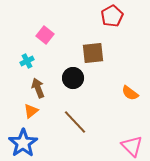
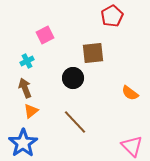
pink square: rotated 24 degrees clockwise
brown arrow: moved 13 px left
